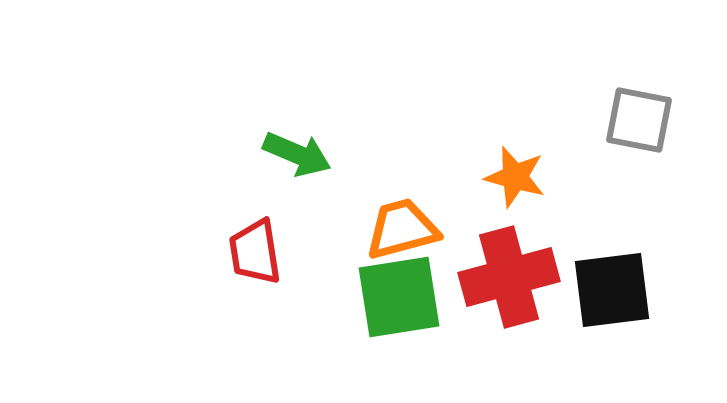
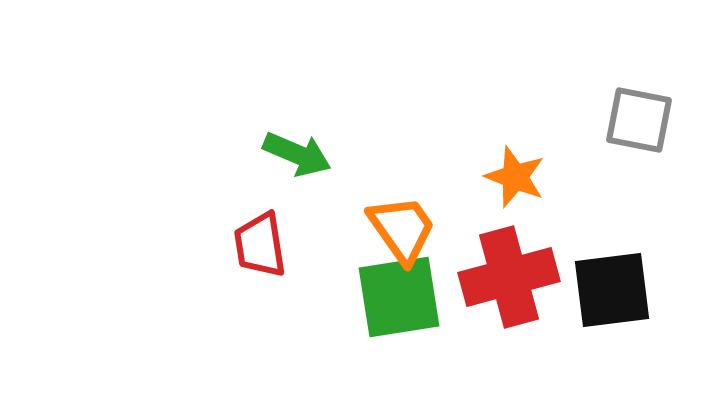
orange star: rotated 6 degrees clockwise
orange trapezoid: rotated 70 degrees clockwise
red trapezoid: moved 5 px right, 7 px up
